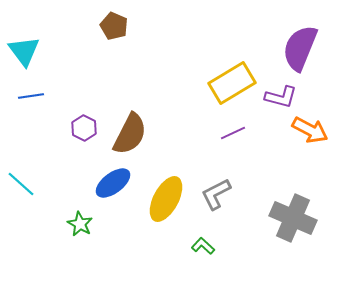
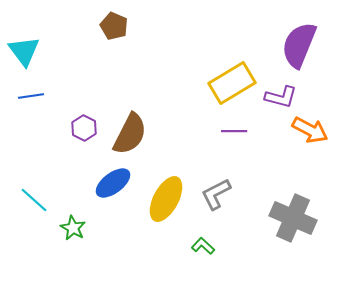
purple semicircle: moved 1 px left, 3 px up
purple line: moved 1 px right, 2 px up; rotated 25 degrees clockwise
cyan line: moved 13 px right, 16 px down
green star: moved 7 px left, 4 px down
